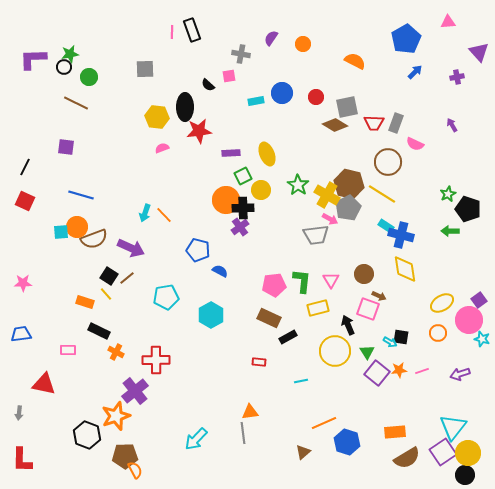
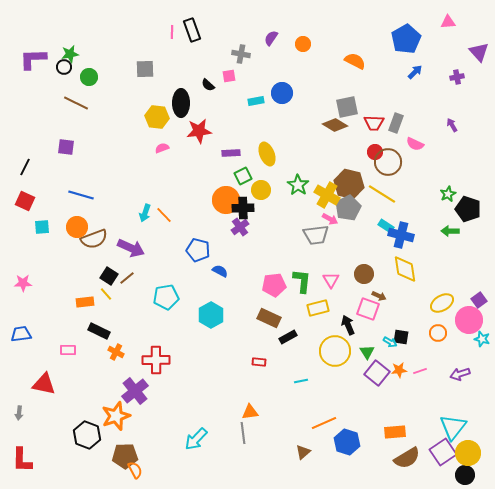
red circle at (316, 97): moved 59 px right, 55 px down
black ellipse at (185, 107): moved 4 px left, 4 px up
cyan square at (61, 232): moved 19 px left, 5 px up
orange rectangle at (85, 302): rotated 24 degrees counterclockwise
pink line at (422, 371): moved 2 px left
